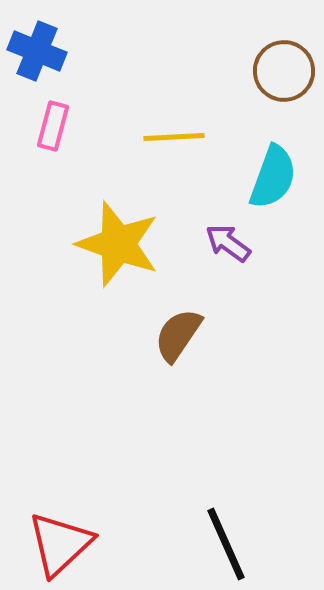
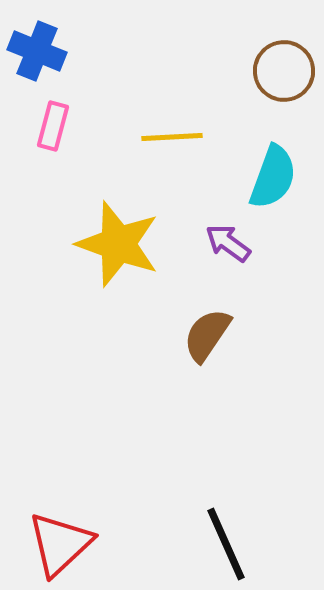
yellow line: moved 2 px left
brown semicircle: moved 29 px right
